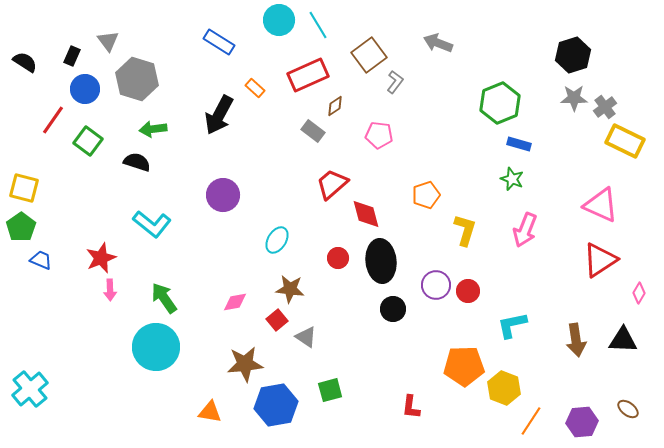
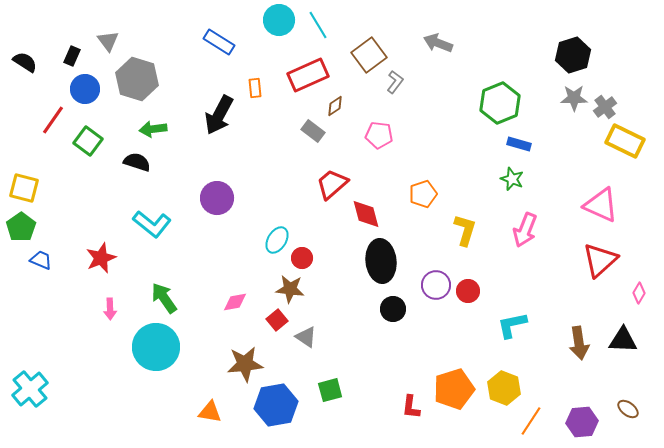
orange rectangle at (255, 88): rotated 42 degrees clockwise
purple circle at (223, 195): moved 6 px left, 3 px down
orange pentagon at (426, 195): moved 3 px left, 1 px up
red circle at (338, 258): moved 36 px left
red triangle at (600, 260): rotated 9 degrees counterclockwise
pink arrow at (110, 290): moved 19 px down
brown arrow at (576, 340): moved 3 px right, 3 px down
orange pentagon at (464, 366): moved 10 px left, 23 px down; rotated 15 degrees counterclockwise
